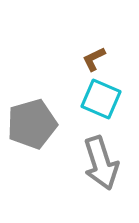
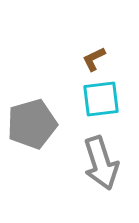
cyan square: rotated 30 degrees counterclockwise
